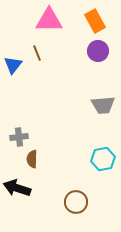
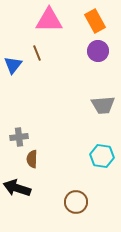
cyan hexagon: moved 1 px left, 3 px up; rotated 20 degrees clockwise
